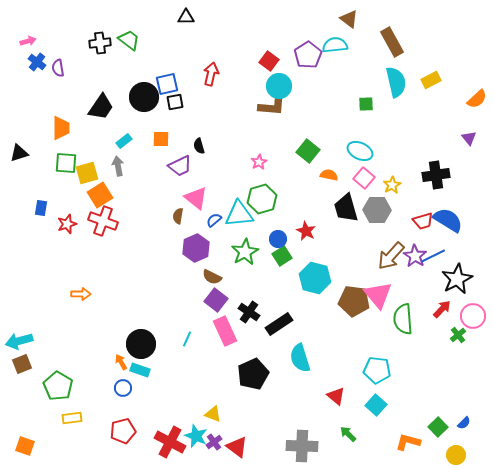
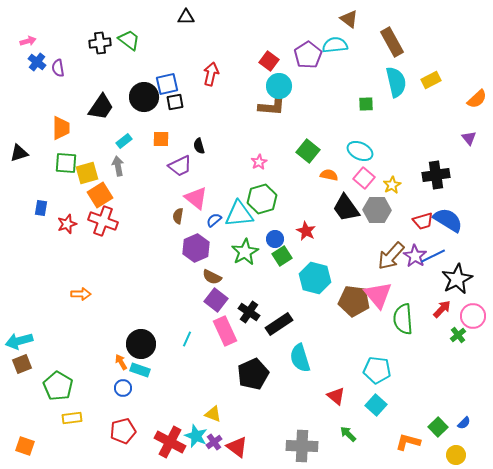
black trapezoid at (346, 208): rotated 20 degrees counterclockwise
blue circle at (278, 239): moved 3 px left
